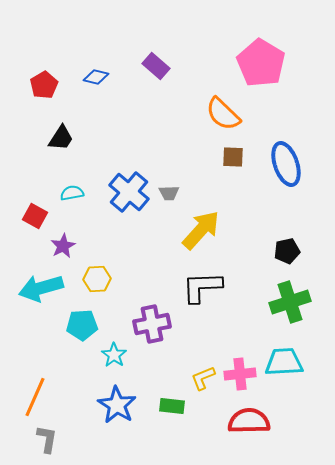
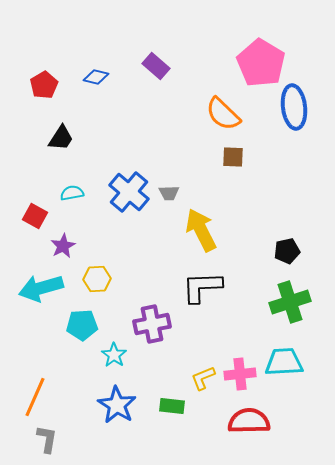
blue ellipse: moved 8 px right, 57 px up; rotated 12 degrees clockwise
yellow arrow: rotated 69 degrees counterclockwise
